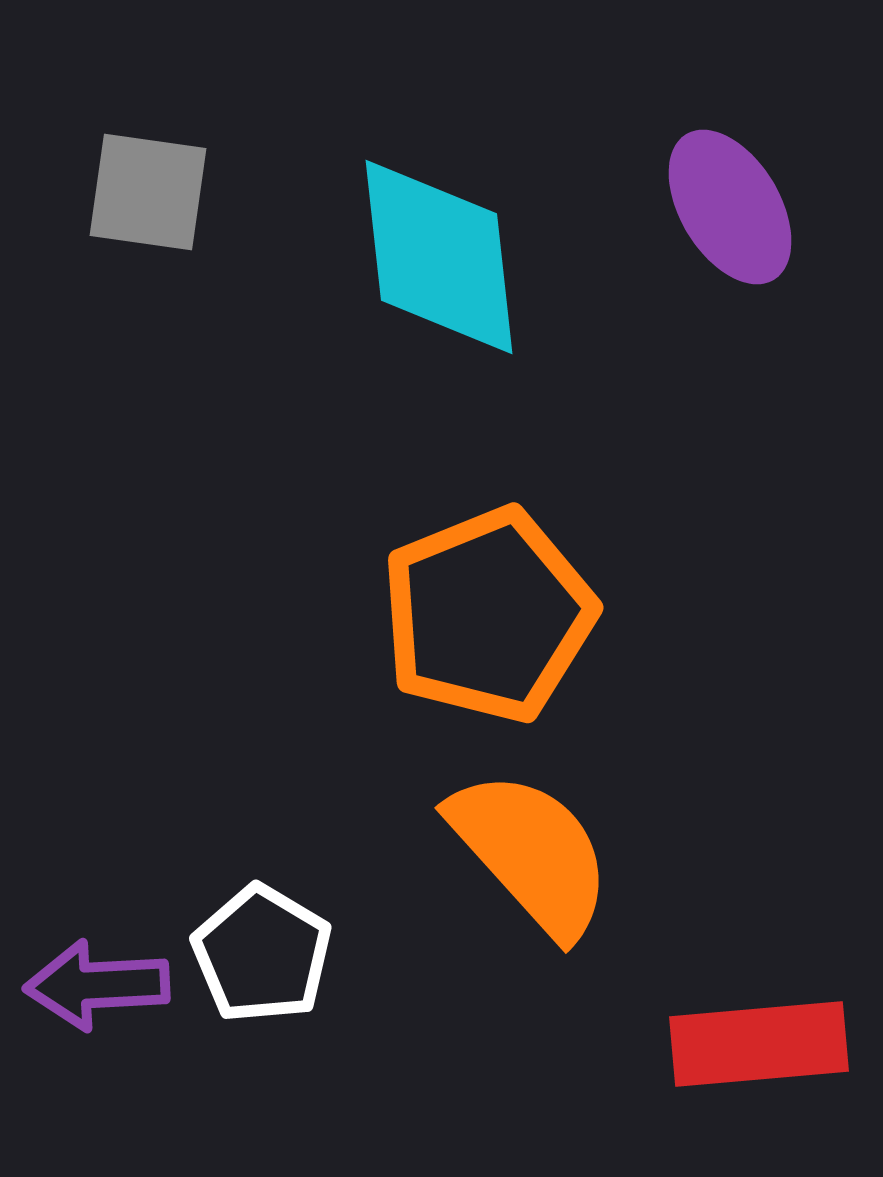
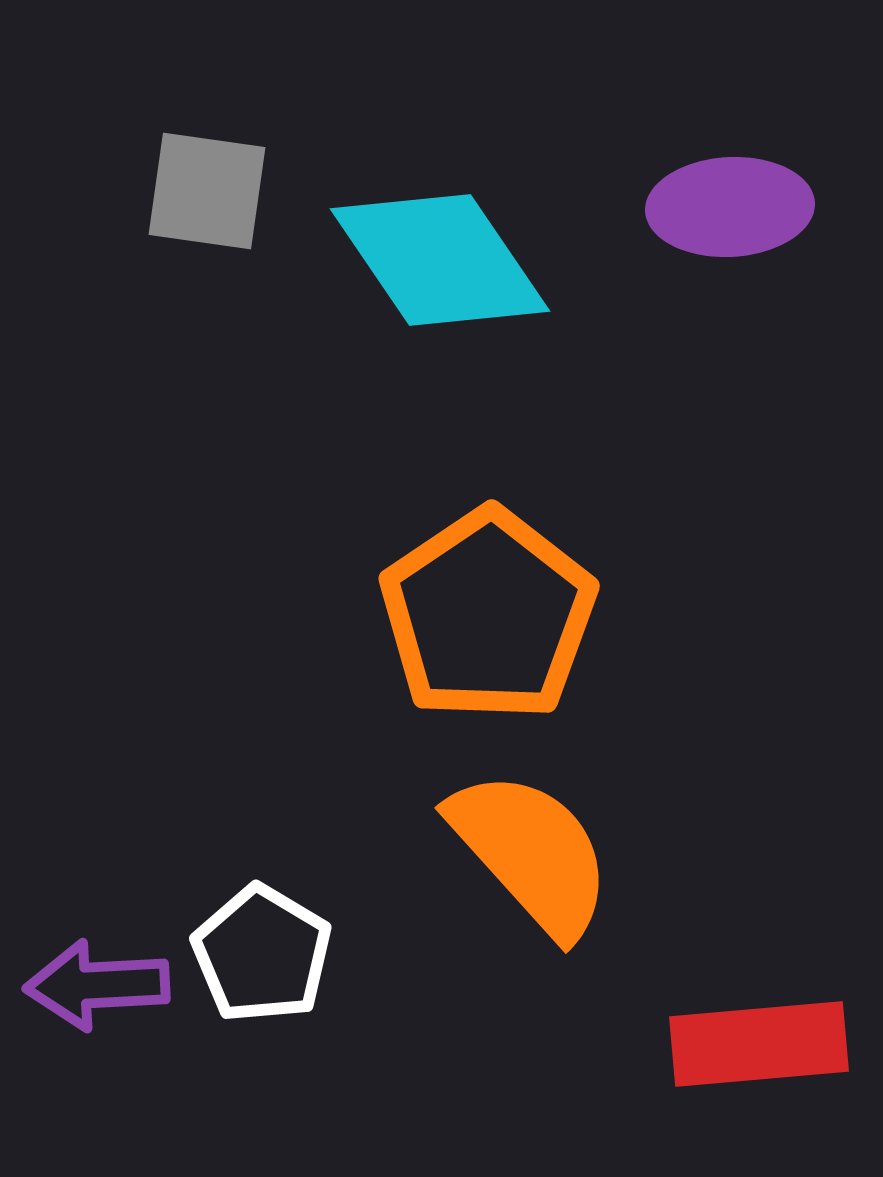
gray square: moved 59 px right, 1 px up
purple ellipse: rotated 62 degrees counterclockwise
cyan diamond: moved 1 px right, 3 px down; rotated 28 degrees counterclockwise
orange pentagon: rotated 12 degrees counterclockwise
